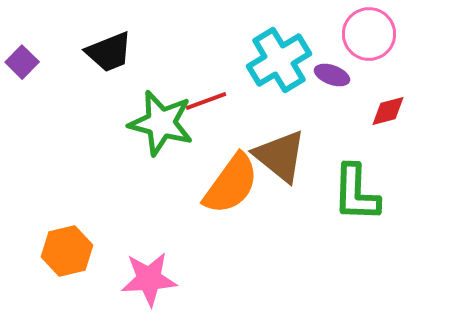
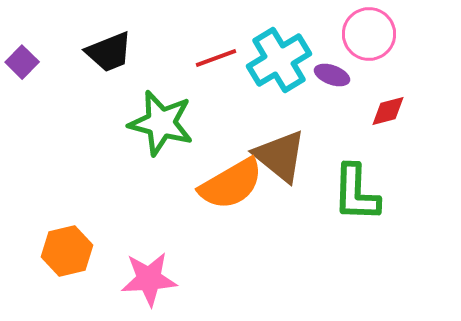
red line: moved 10 px right, 43 px up
orange semicircle: rotated 24 degrees clockwise
